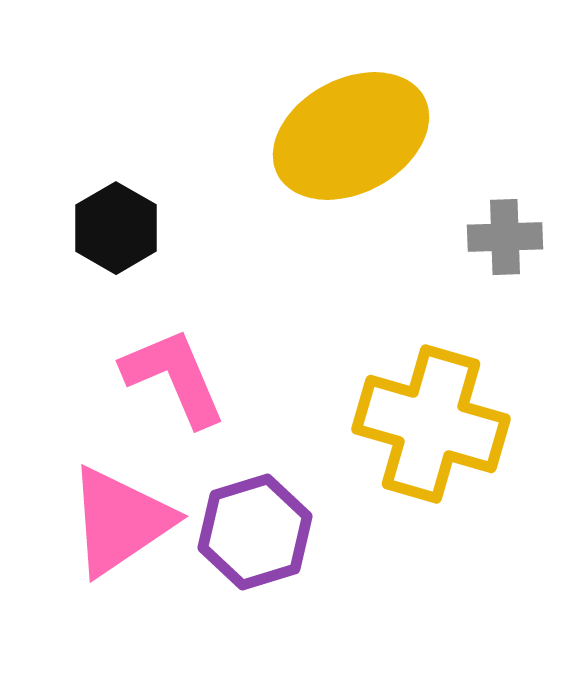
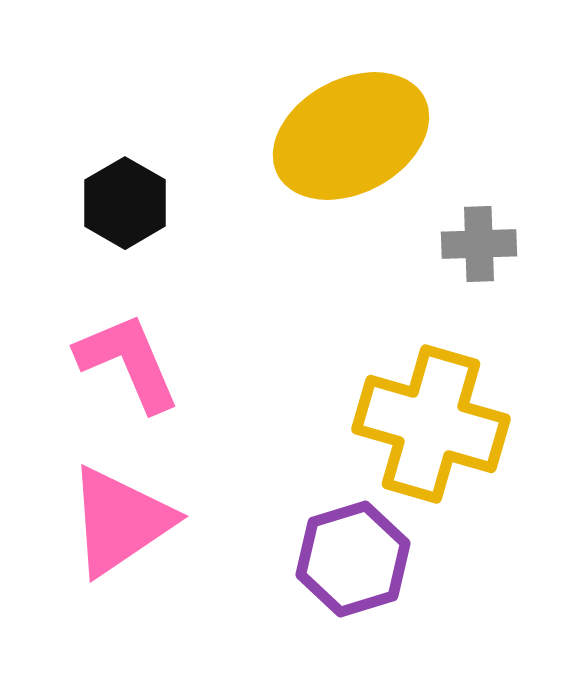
black hexagon: moved 9 px right, 25 px up
gray cross: moved 26 px left, 7 px down
pink L-shape: moved 46 px left, 15 px up
purple hexagon: moved 98 px right, 27 px down
